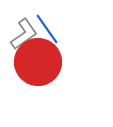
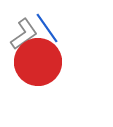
blue line: moved 1 px up
